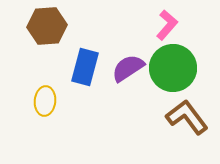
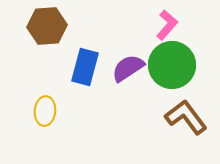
green circle: moved 1 px left, 3 px up
yellow ellipse: moved 10 px down
brown L-shape: moved 1 px left
